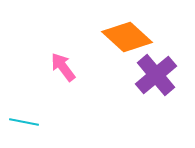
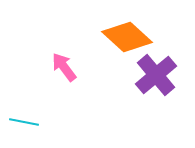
pink arrow: moved 1 px right
